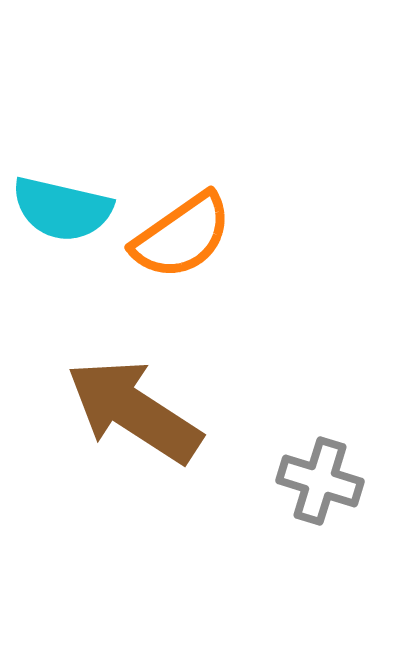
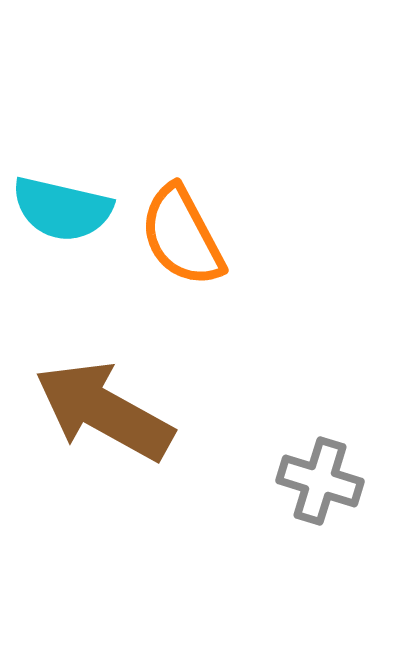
orange semicircle: rotated 97 degrees clockwise
brown arrow: moved 30 px left; rotated 4 degrees counterclockwise
